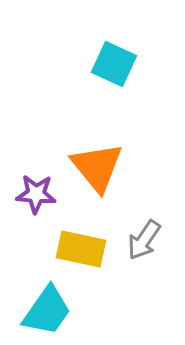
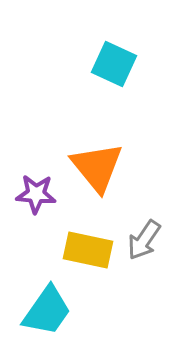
yellow rectangle: moved 7 px right, 1 px down
